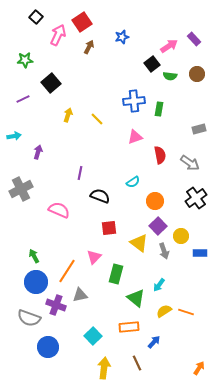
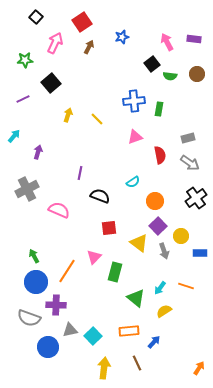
pink arrow at (58, 35): moved 3 px left, 8 px down
purple rectangle at (194, 39): rotated 40 degrees counterclockwise
pink arrow at (169, 46): moved 2 px left, 4 px up; rotated 84 degrees counterclockwise
gray rectangle at (199, 129): moved 11 px left, 9 px down
cyan arrow at (14, 136): rotated 40 degrees counterclockwise
gray cross at (21, 189): moved 6 px right
green rectangle at (116, 274): moved 1 px left, 2 px up
cyan arrow at (159, 285): moved 1 px right, 3 px down
gray triangle at (80, 295): moved 10 px left, 35 px down
purple cross at (56, 305): rotated 18 degrees counterclockwise
orange line at (186, 312): moved 26 px up
orange rectangle at (129, 327): moved 4 px down
